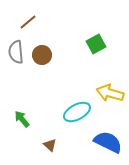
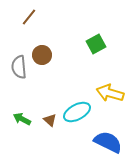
brown line: moved 1 px right, 5 px up; rotated 12 degrees counterclockwise
gray semicircle: moved 3 px right, 15 px down
green arrow: rotated 24 degrees counterclockwise
brown triangle: moved 25 px up
